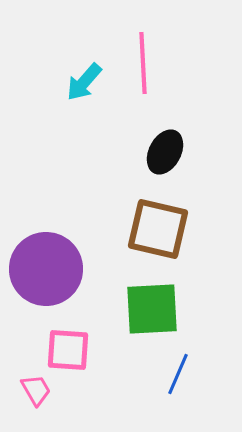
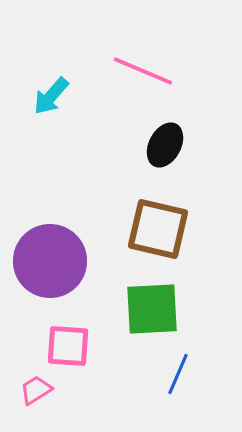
pink line: moved 8 px down; rotated 64 degrees counterclockwise
cyan arrow: moved 33 px left, 14 px down
black ellipse: moved 7 px up
purple circle: moved 4 px right, 8 px up
pink square: moved 4 px up
pink trapezoid: rotated 92 degrees counterclockwise
